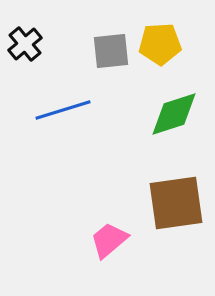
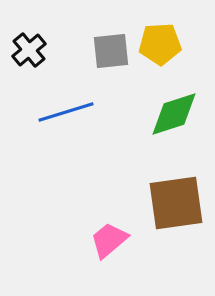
black cross: moved 4 px right, 6 px down
blue line: moved 3 px right, 2 px down
